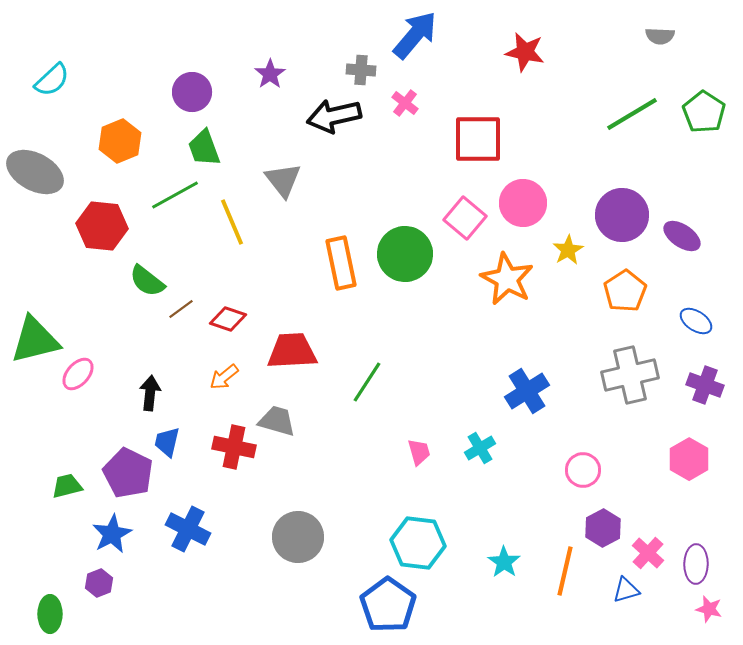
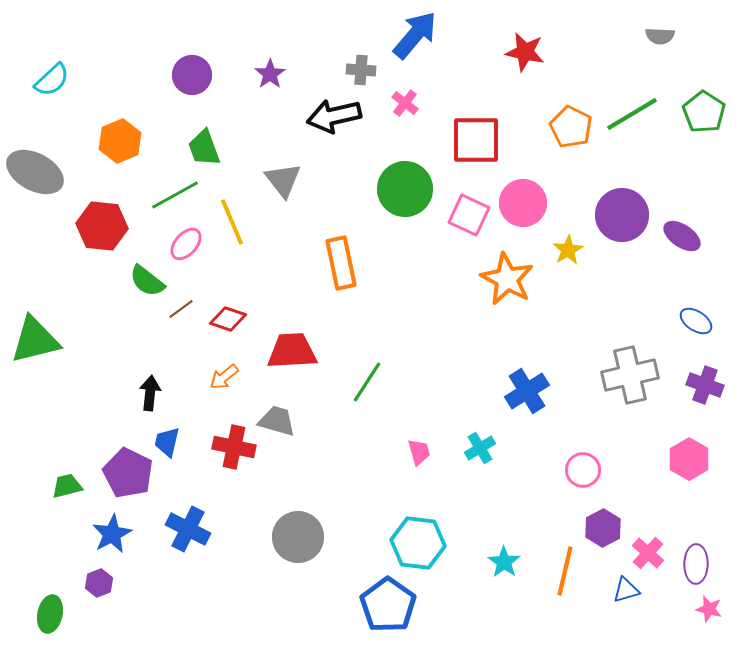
purple circle at (192, 92): moved 17 px up
red square at (478, 139): moved 2 px left, 1 px down
pink square at (465, 218): moved 4 px right, 3 px up; rotated 15 degrees counterclockwise
green circle at (405, 254): moved 65 px up
orange pentagon at (625, 291): moved 54 px left, 164 px up; rotated 12 degrees counterclockwise
pink ellipse at (78, 374): moved 108 px right, 130 px up
green ellipse at (50, 614): rotated 12 degrees clockwise
